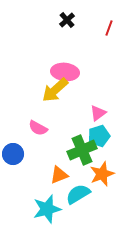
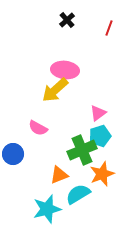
pink ellipse: moved 2 px up
cyan pentagon: moved 1 px right
